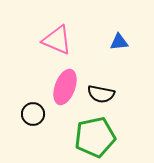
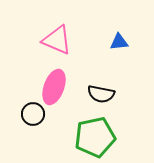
pink ellipse: moved 11 px left
